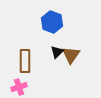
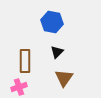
blue hexagon: rotated 10 degrees counterclockwise
brown triangle: moved 7 px left, 23 px down
